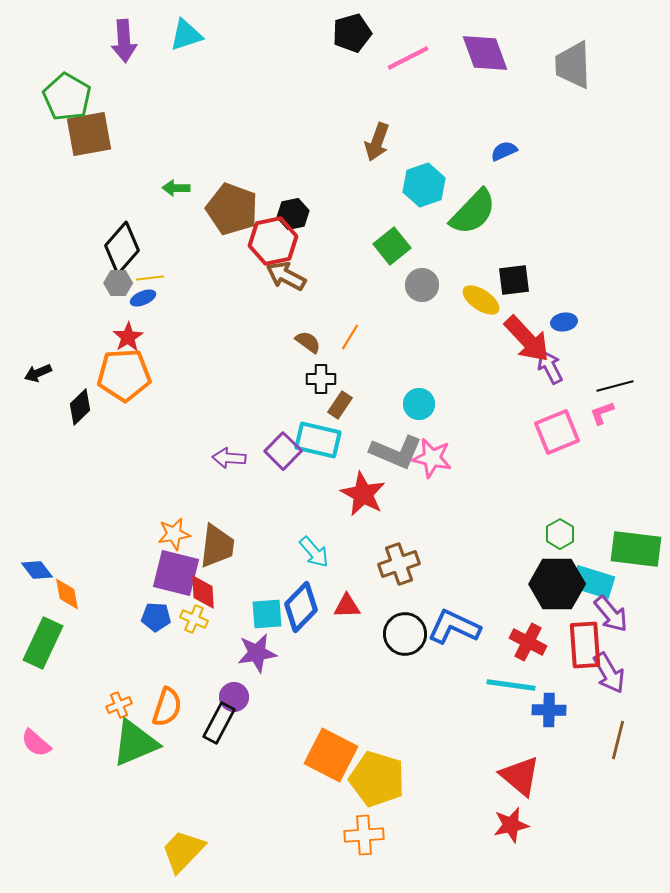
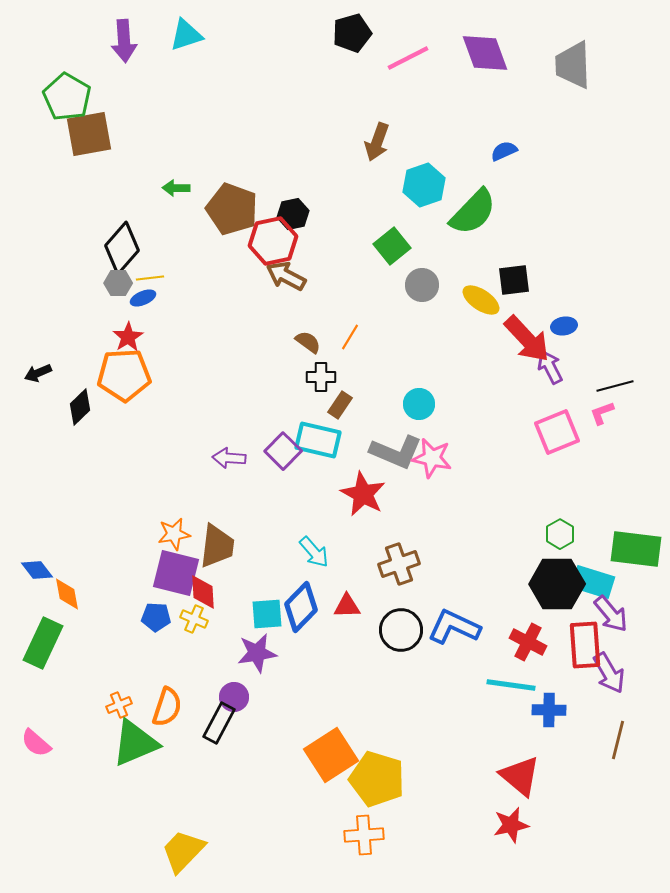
blue ellipse at (564, 322): moved 4 px down
black cross at (321, 379): moved 2 px up
black circle at (405, 634): moved 4 px left, 4 px up
orange square at (331, 755): rotated 30 degrees clockwise
